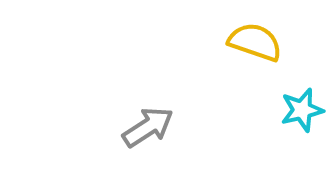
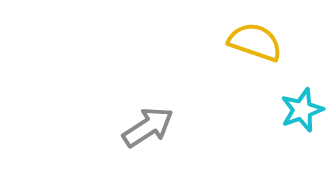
cyan star: rotated 6 degrees counterclockwise
